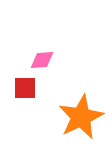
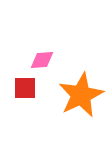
orange star: moved 22 px up
